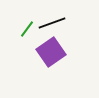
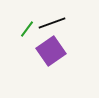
purple square: moved 1 px up
